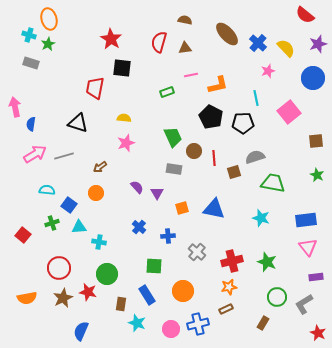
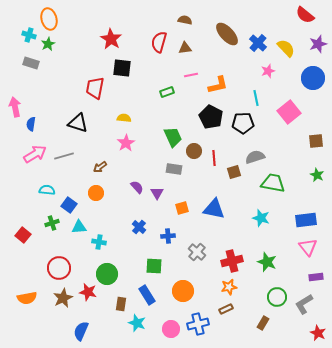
pink star at (126, 143): rotated 12 degrees counterclockwise
